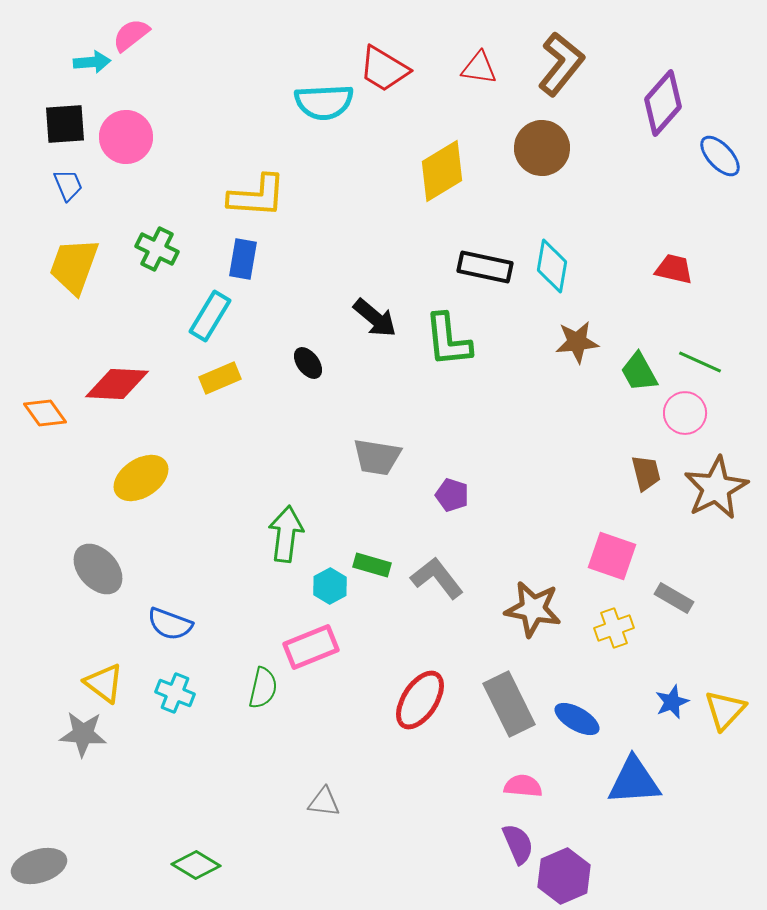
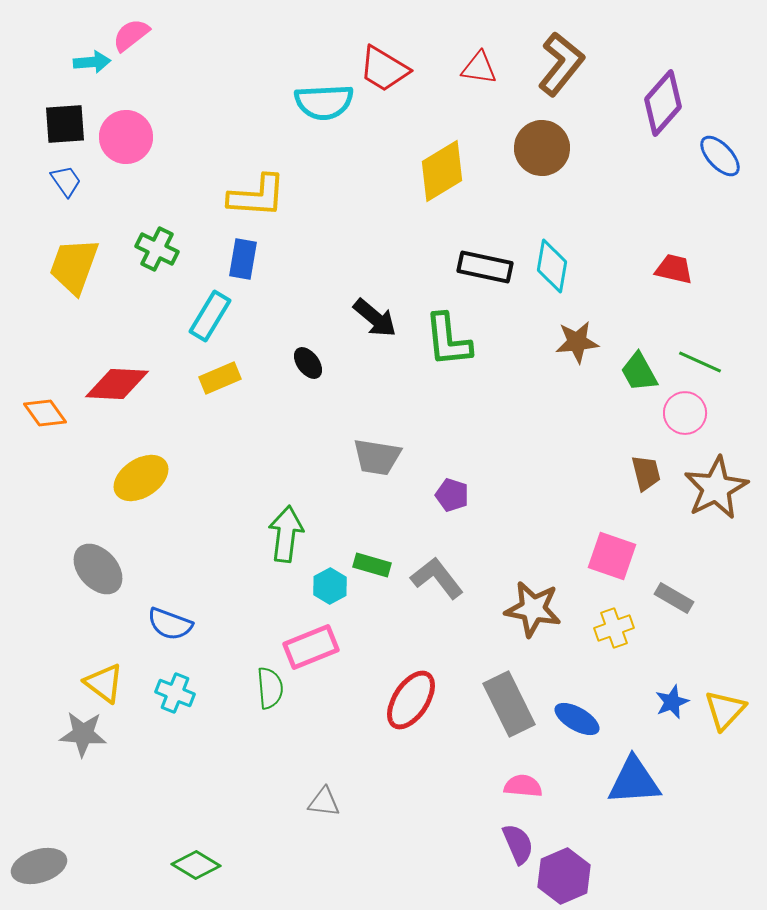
blue trapezoid at (68, 185): moved 2 px left, 4 px up; rotated 12 degrees counterclockwise
green semicircle at (263, 688): moved 7 px right; rotated 18 degrees counterclockwise
red ellipse at (420, 700): moved 9 px left
